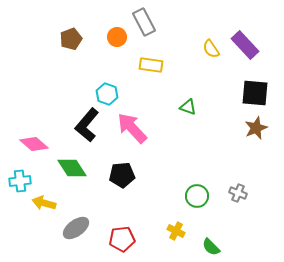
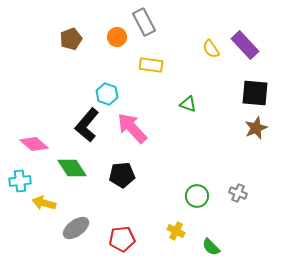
green triangle: moved 3 px up
